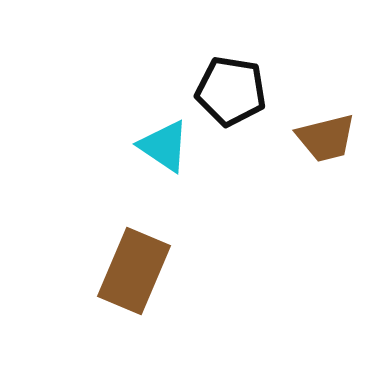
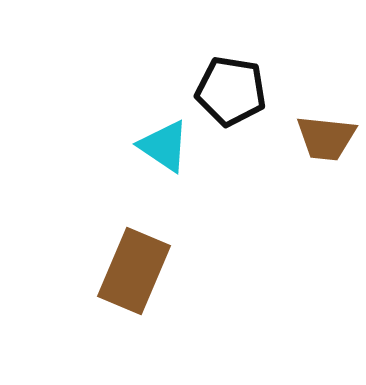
brown trapezoid: rotated 20 degrees clockwise
